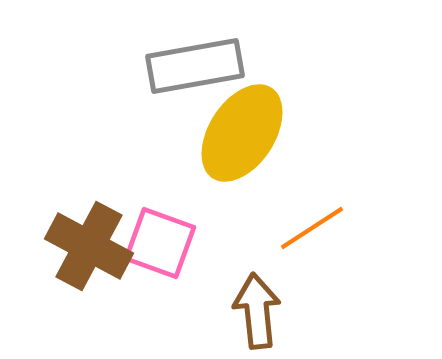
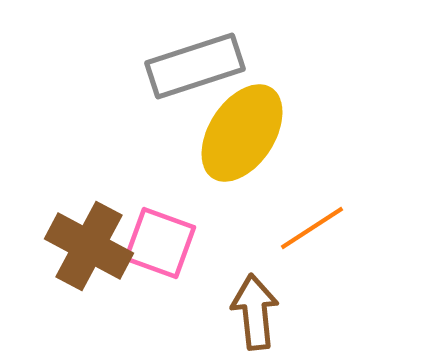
gray rectangle: rotated 8 degrees counterclockwise
brown arrow: moved 2 px left, 1 px down
